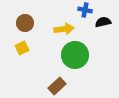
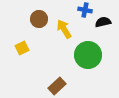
brown circle: moved 14 px right, 4 px up
yellow arrow: rotated 114 degrees counterclockwise
green circle: moved 13 px right
